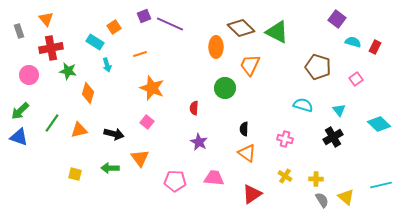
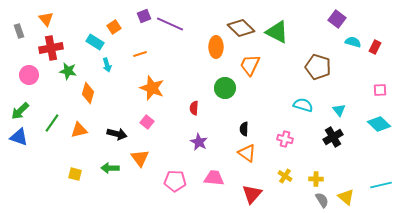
pink square at (356, 79): moved 24 px right, 11 px down; rotated 32 degrees clockwise
black arrow at (114, 134): moved 3 px right
red triangle at (252, 194): rotated 15 degrees counterclockwise
